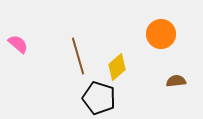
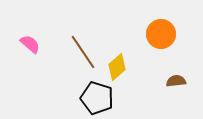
pink semicircle: moved 12 px right
brown line: moved 5 px right, 4 px up; rotated 18 degrees counterclockwise
black pentagon: moved 2 px left
